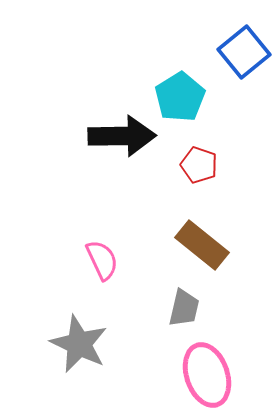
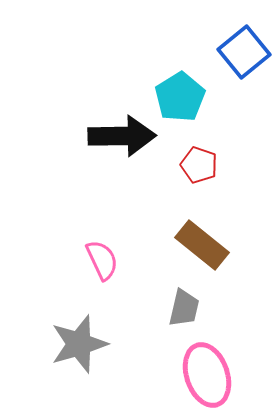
gray star: rotated 30 degrees clockwise
